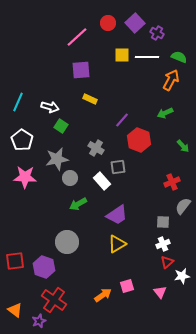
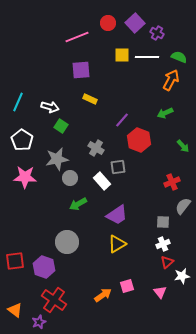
pink line at (77, 37): rotated 20 degrees clockwise
purple star at (39, 321): moved 1 px down
